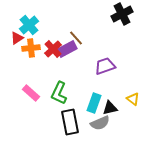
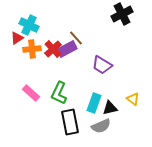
cyan cross: rotated 24 degrees counterclockwise
orange cross: moved 1 px right, 1 px down
purple trapezoid: moved 3 px left, 1 px up; rotated 130 degrees counterclockwise
gray semicircle: moved 1 px right, 3 px down
